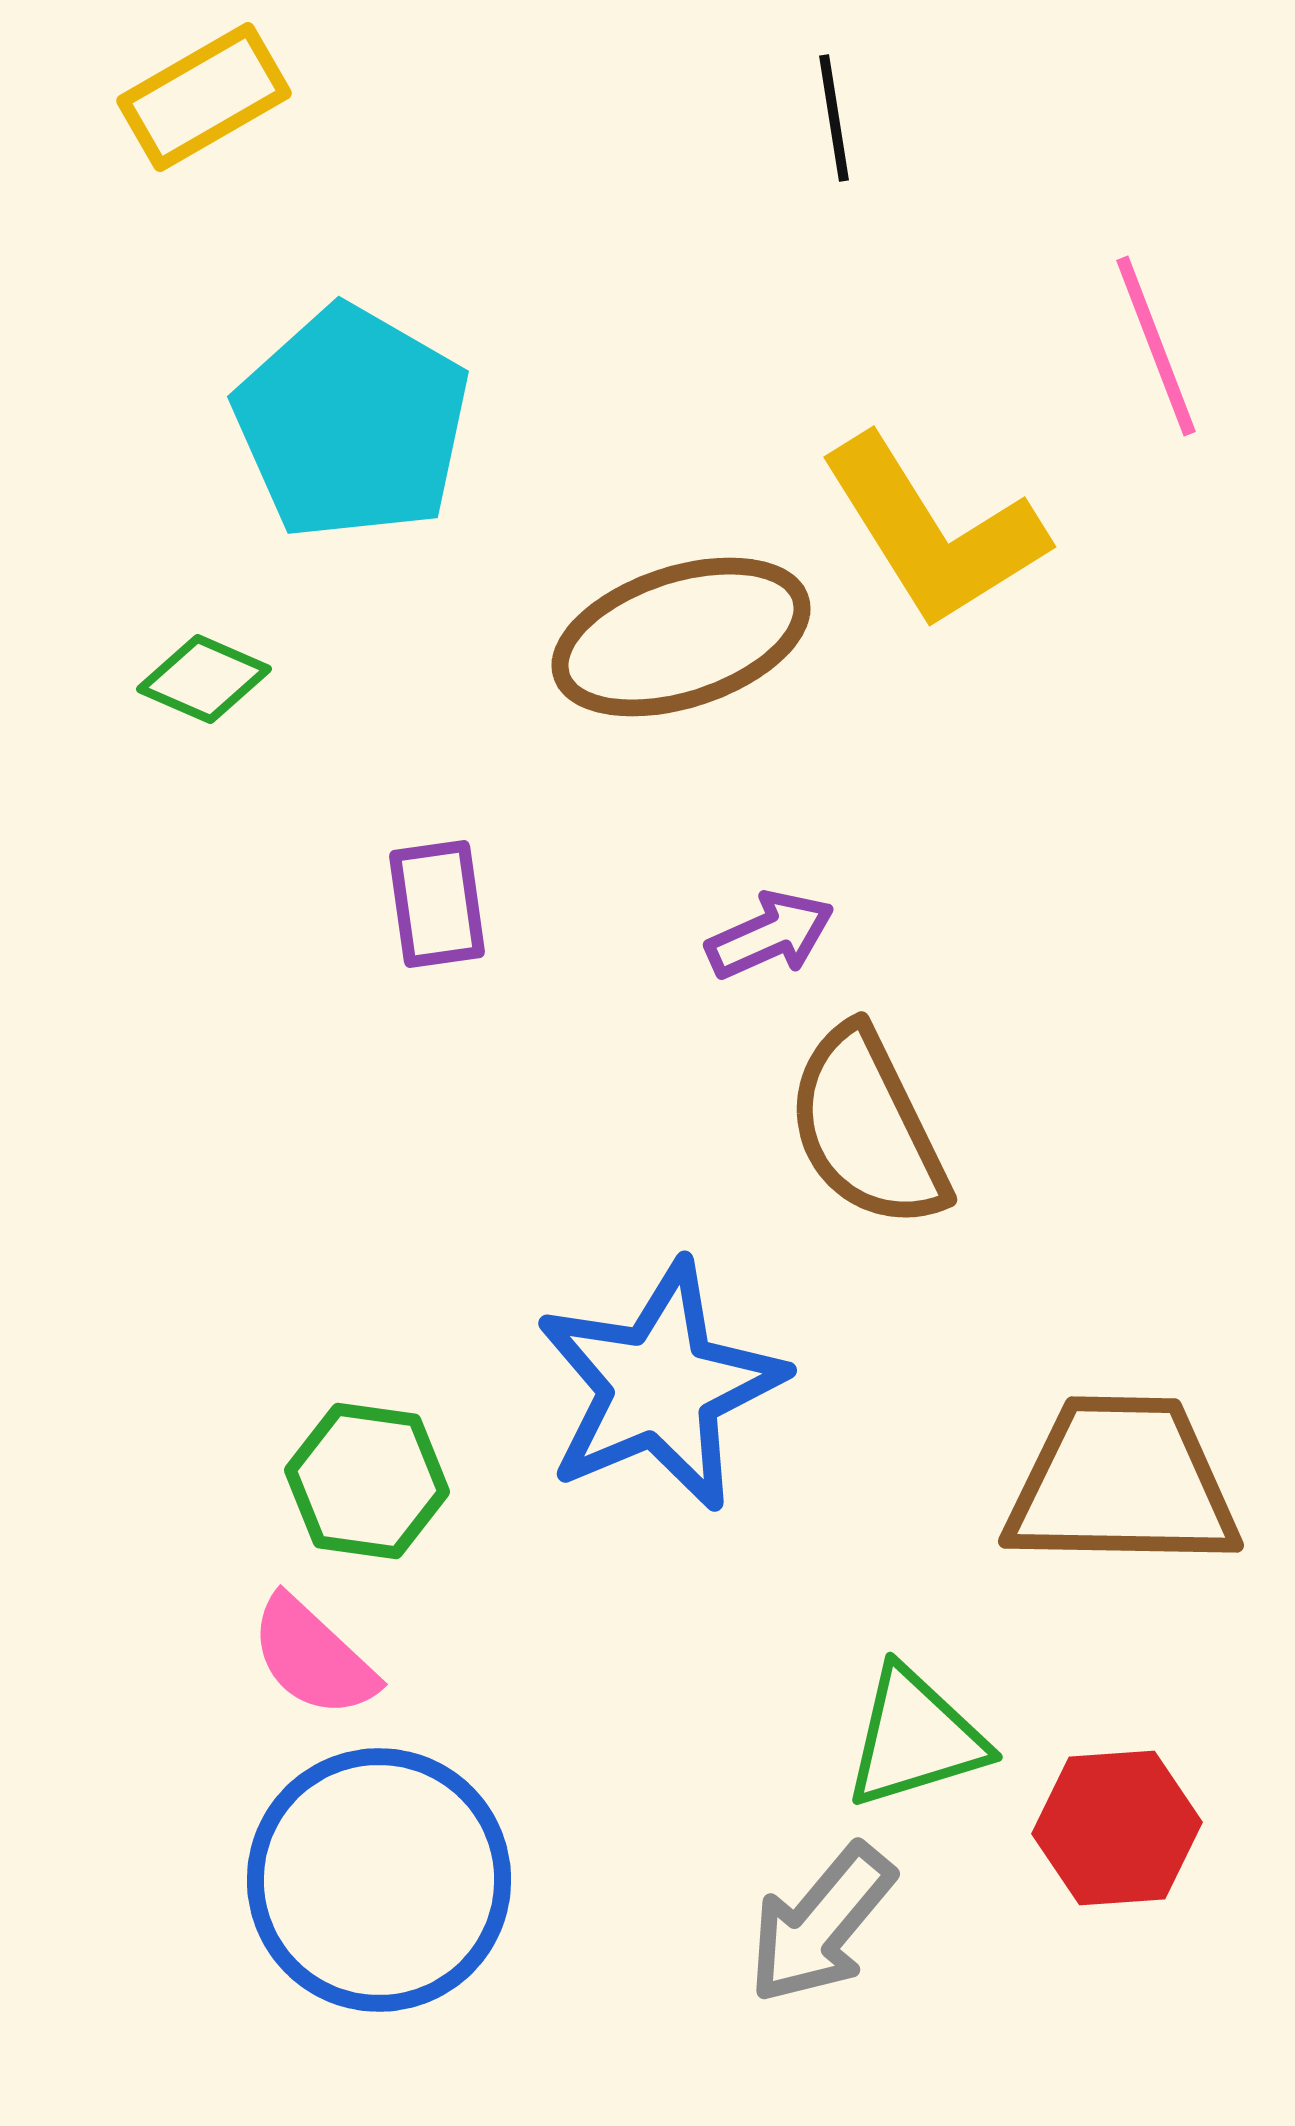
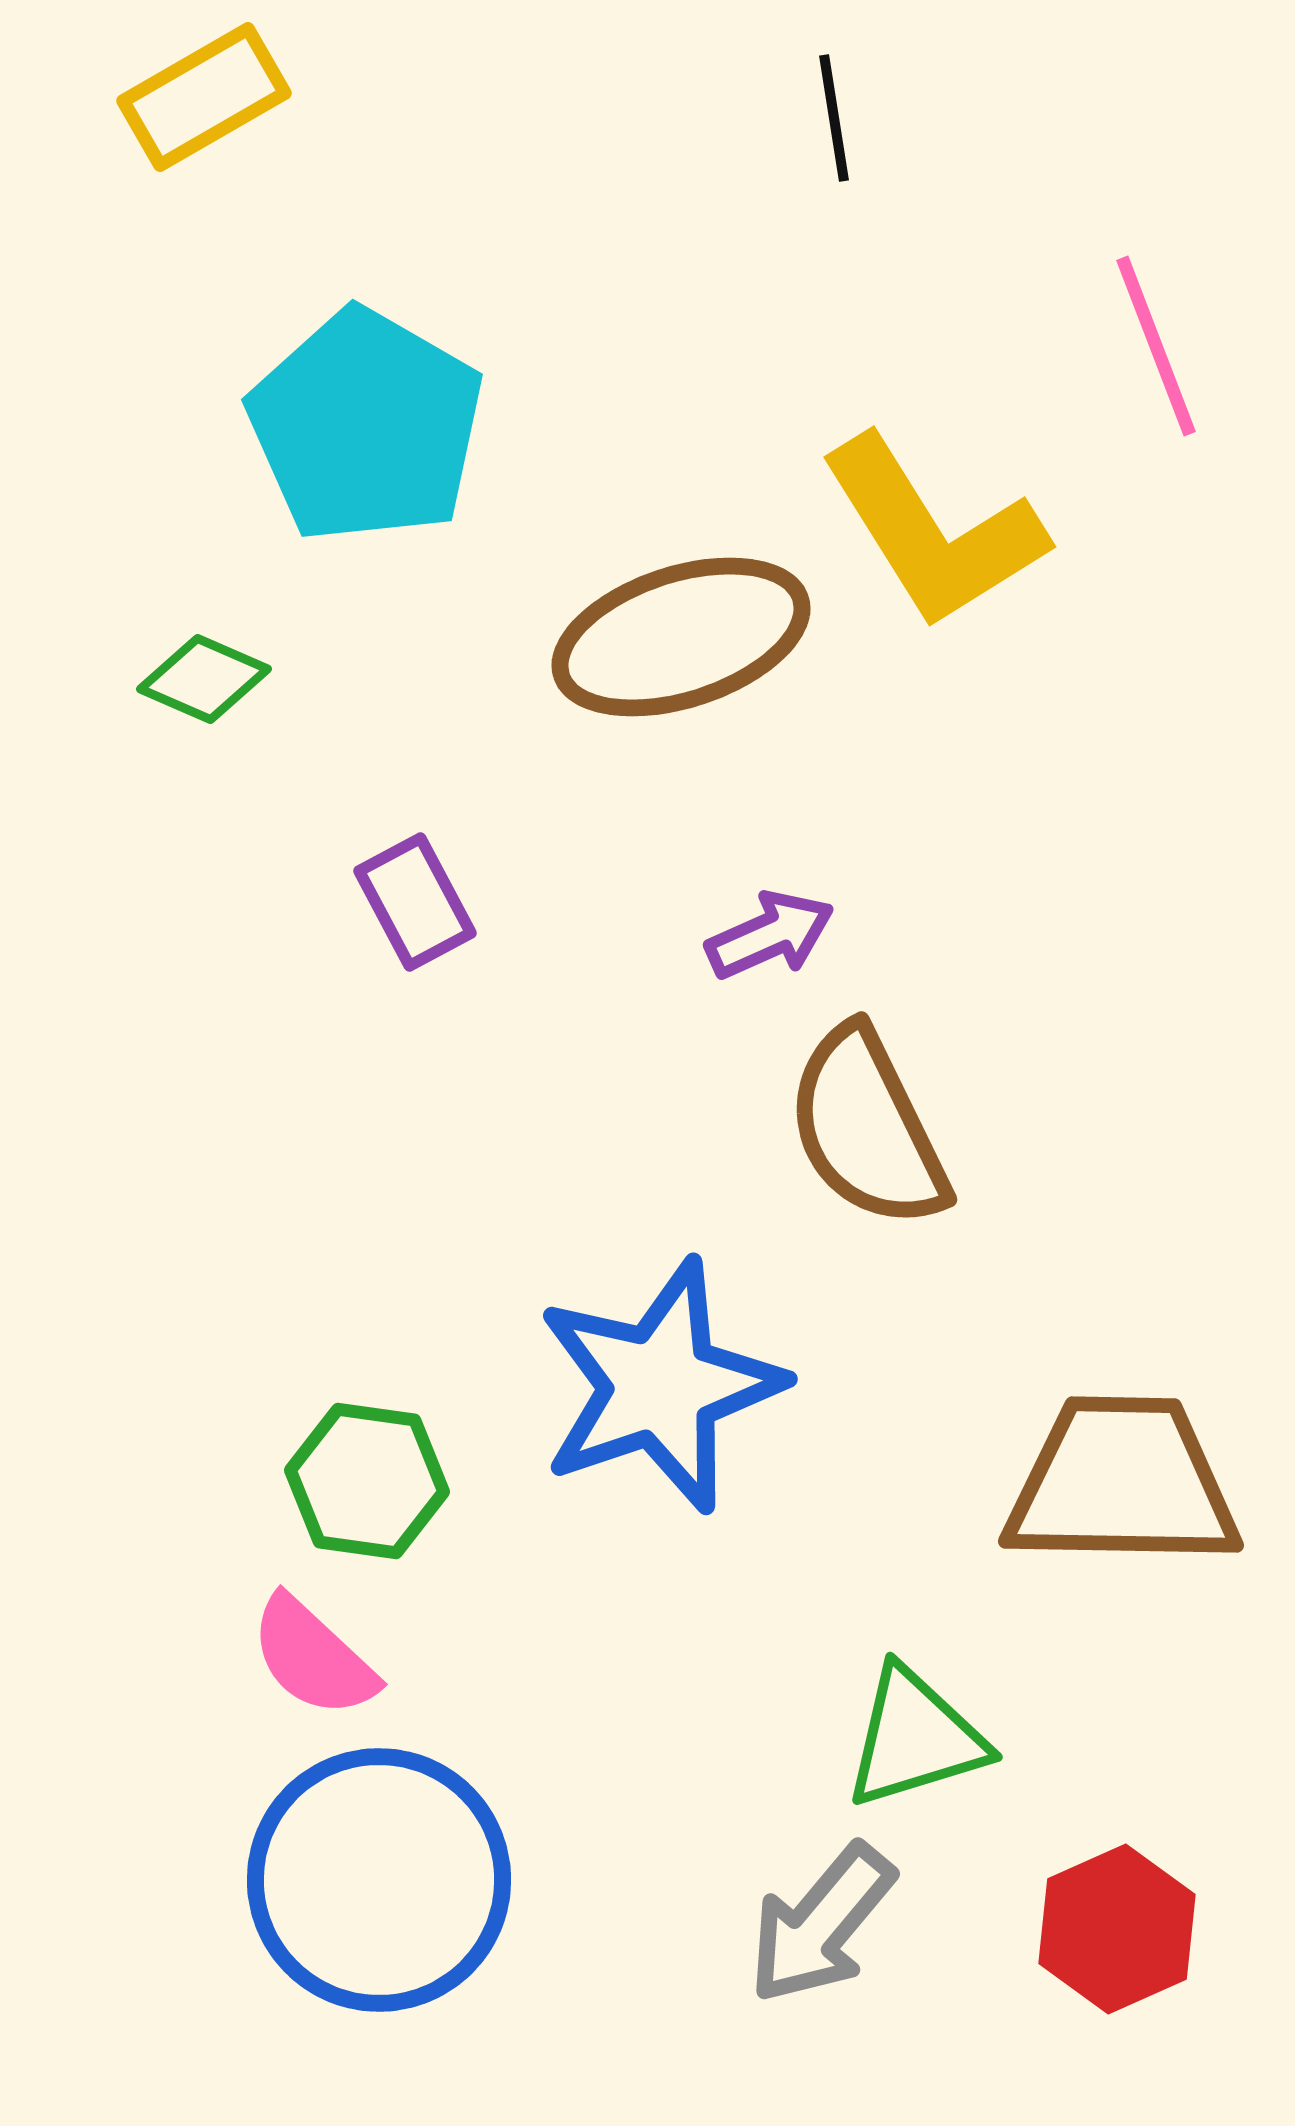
cyan pentagon: moved 14 px right, 3 px down
purple rectangle: moved 22 px left, 2 px up; rotated 20 degrees counterclockwise
blue star: rotated 4 degrees clockwise
red hexagon: moved 101 px down; rotated 20 degrees counterclockwise
